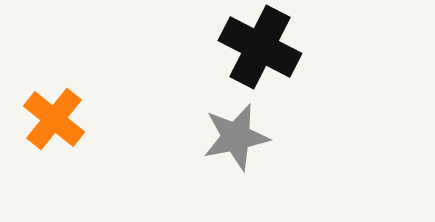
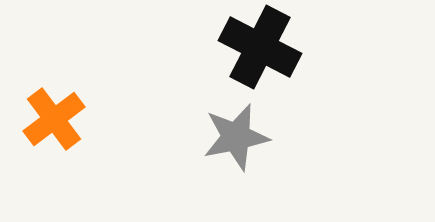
orange cross: rotated 14 degrees clockwise
